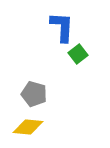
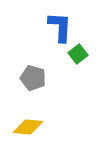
blue L-shape: moved 2 px left
gray pentagon: moved 1 px left, 16 px up
